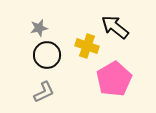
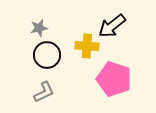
black arrow: moved 3 px left, 1 px up; rotated 76 degrees counterclockwise
yellow cross: rotated 15 degrees counterclockwise
pink pentagon: rotated 24 degrees counterclockwise
